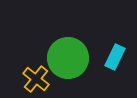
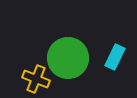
yellow cross: rotated 16 degrees counterclockwise
